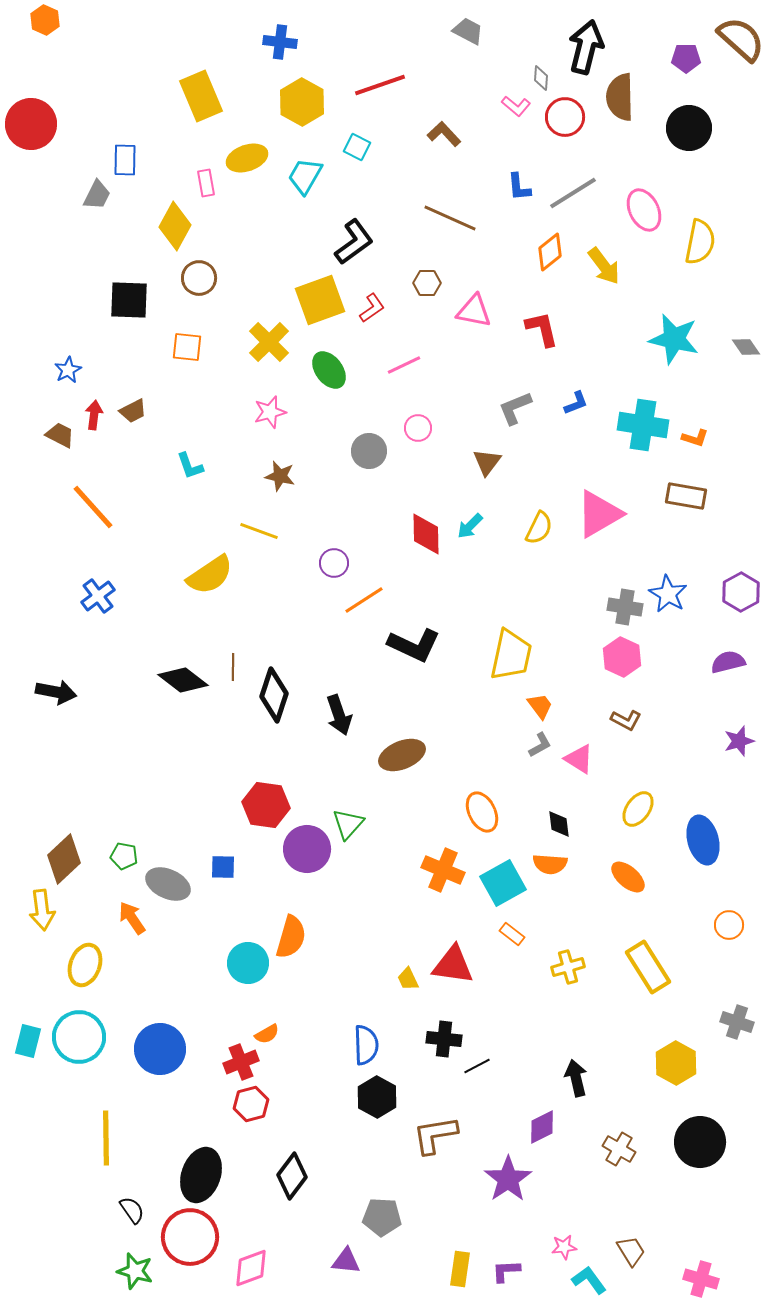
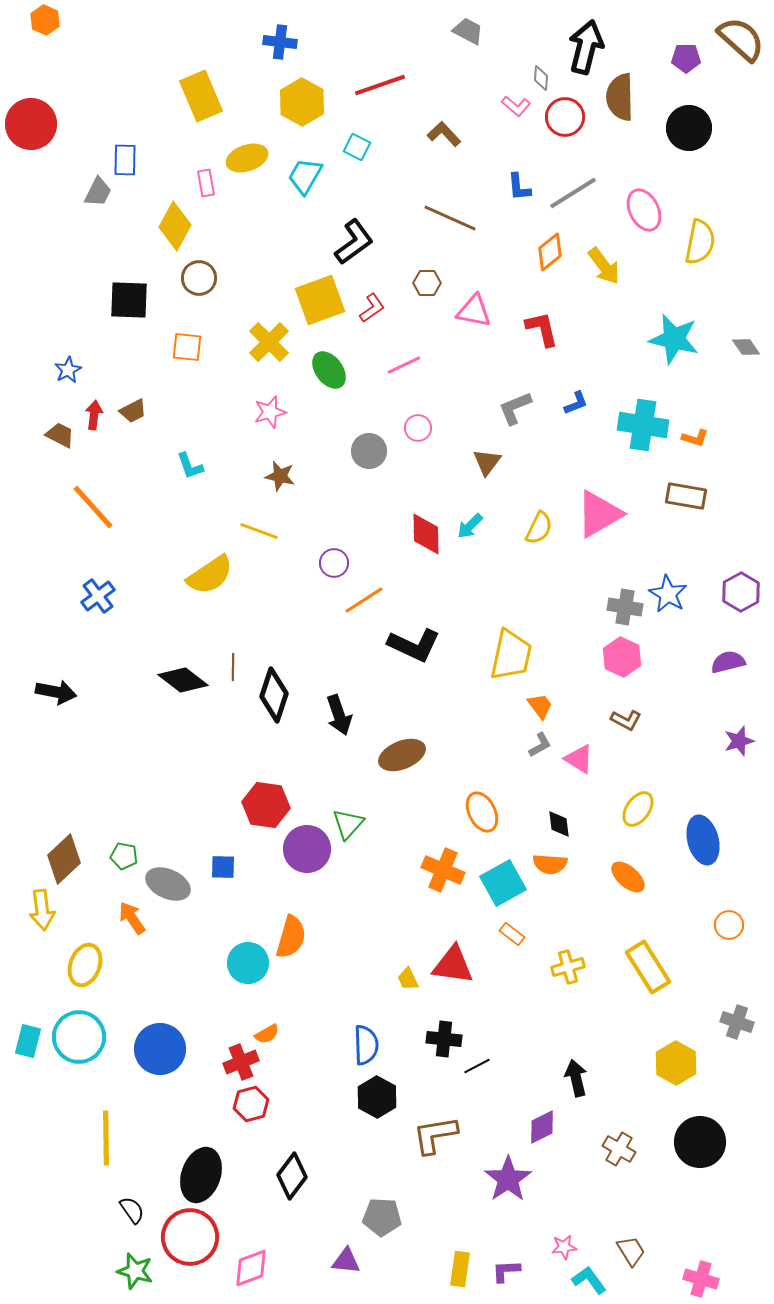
gray trapezoid at (97, 195): moved 1 px right, 3 px up
